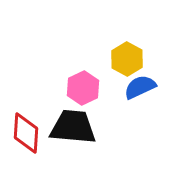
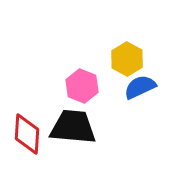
pink hexagon: moved 1 px left, 2 px up; rotated 12 degrees counterclockwise
red diamond: moved 1 px right, 1 px down
